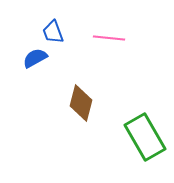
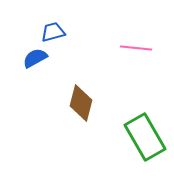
blue trapezoid: rotated 95 degrees clockwise
pink line: moved 27 px right, 10 px down
